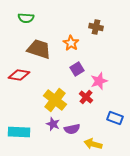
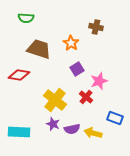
yellow arrow: moved 11 px up
